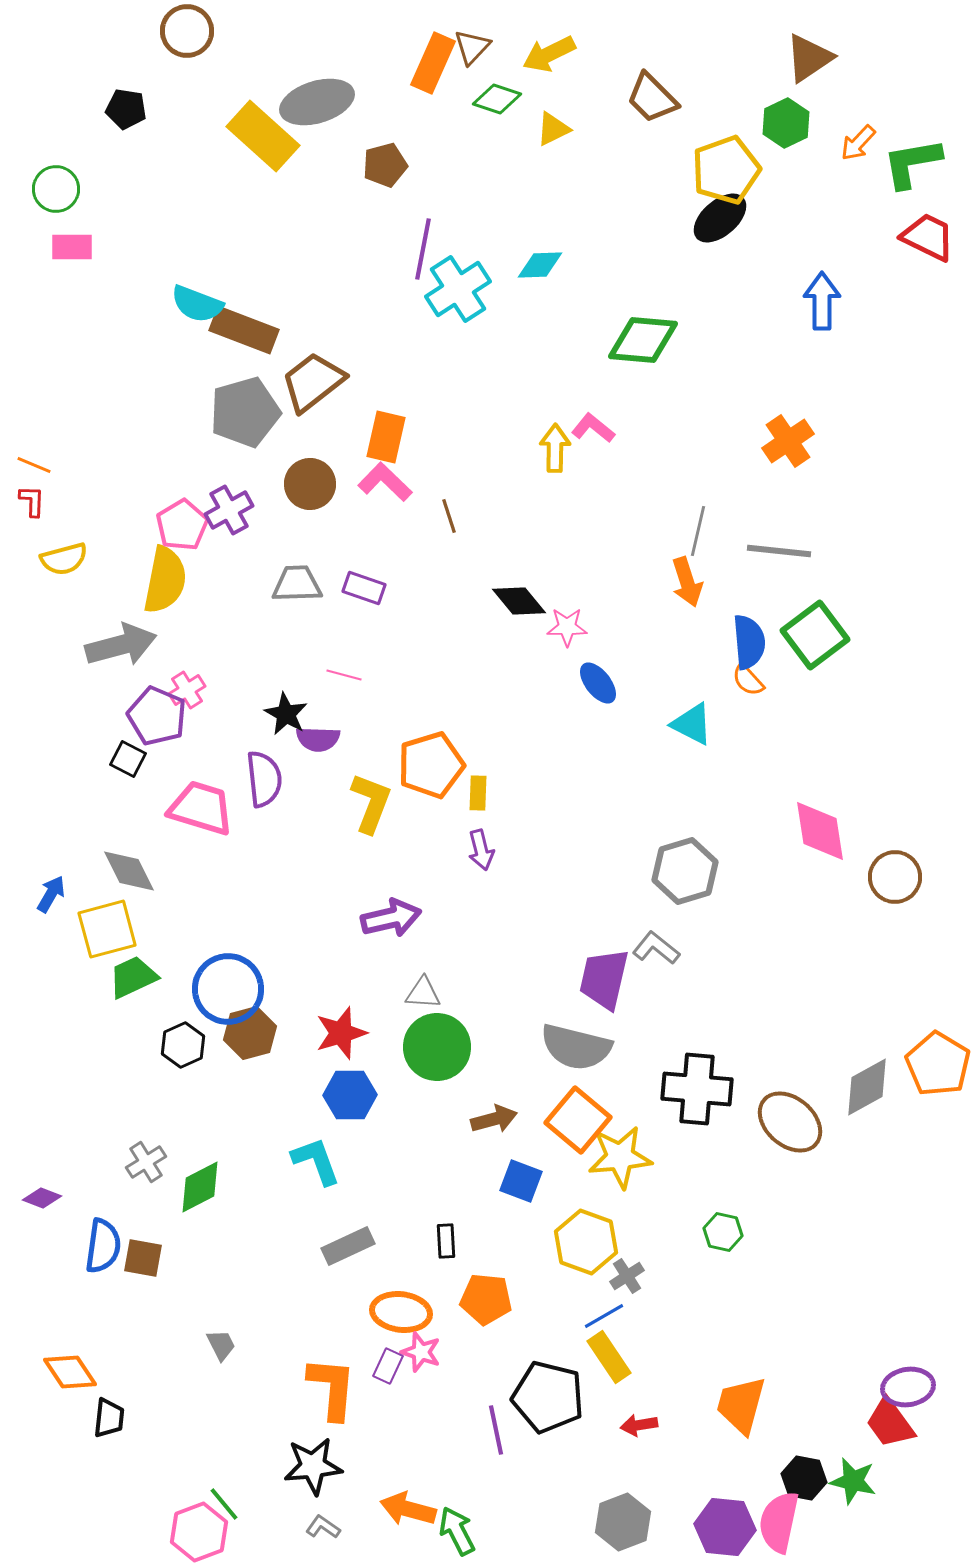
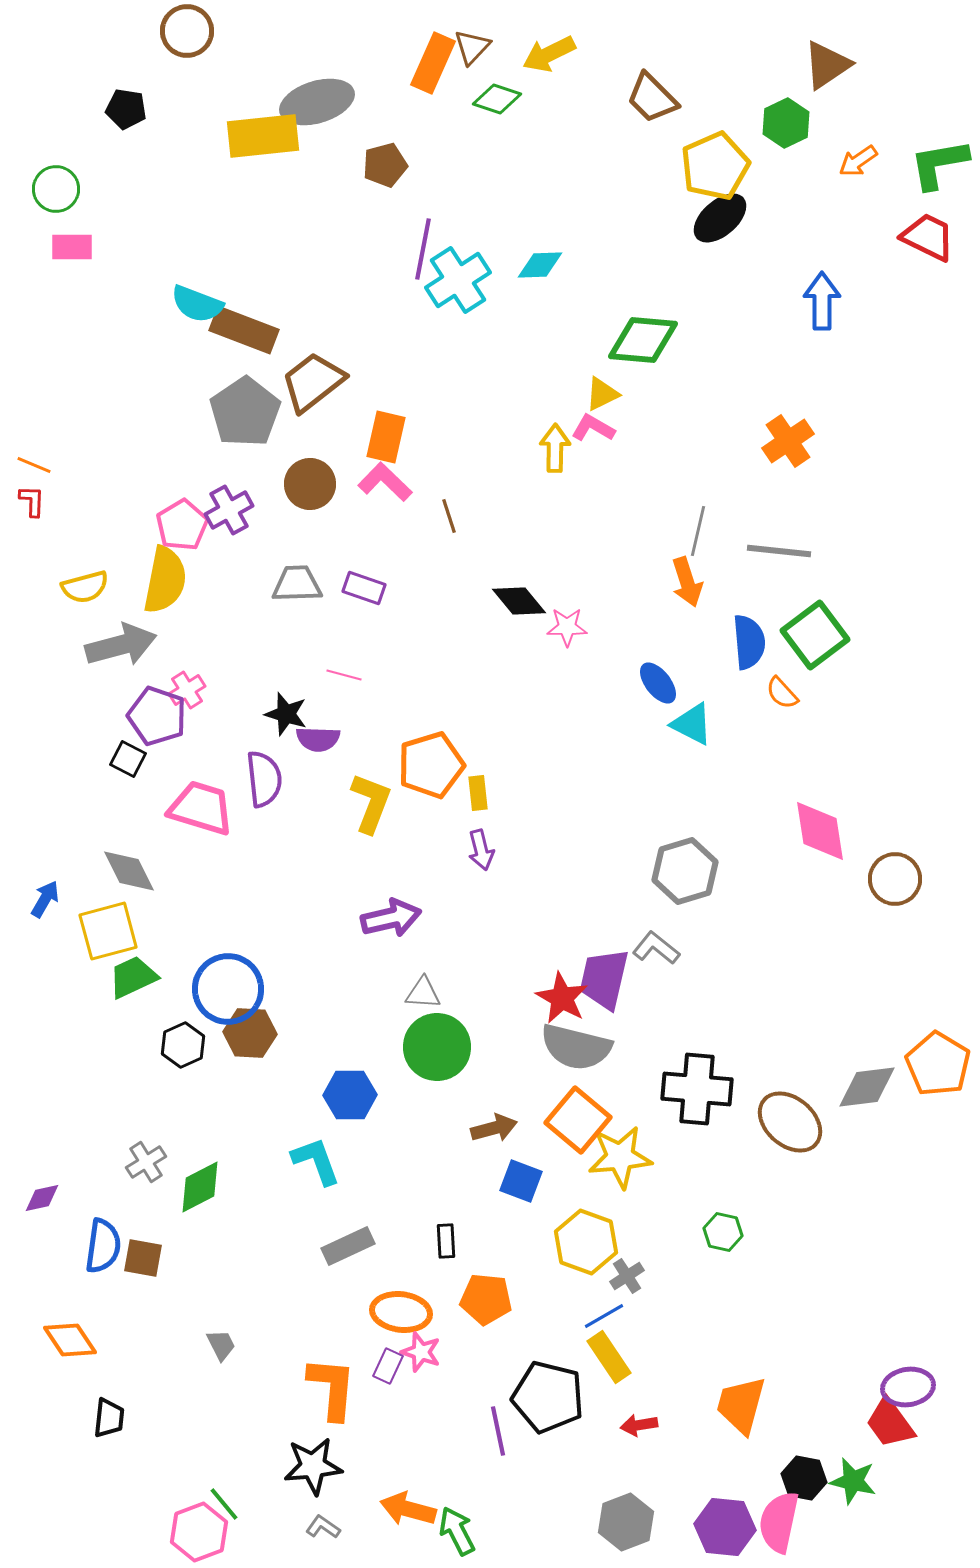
brown triangle at (809, 58): moved 18 px right, 7 px down
yellow triangle at (553, 129): moved 49 px right, 265 px down
yellow rectangle at (263, 136): rotated 48 degrees counterclockwise
orange arrow at (858, 143): moved 18 px down; rotated 12 degrees clockwise
green L-shape at (912, 163): moved 27 px right, 1 px down
yellow pentagon at (726, 170): moved 11 px left, 4 px up; rotated 4 degrees counterclockwise
cyan cross at (458, 289): moved 9 px up
gray pentagon at (245, 412): rotated 18 degrees counterclockwise
pink L-shape at (593, 428): rotated 9 degrees counterclockwise
yellow semicircle at (64, 559): moved 21 px right, 28 px down
orange semicircle at (748, 680): moved 34 px right, 13 px down
blue ellipse at (598, 683): moved 60 px right
black star at (286, 714): rotated 12 degrees counterclockwise
purple pentagon at (157, 716): rotated 4 degrees counterclockwise
yellow rectangle at (478, 793): rotated 8 degrees counterclockwise
brown circle at (895, 877): moved 2 px down
blue arrow at (51, 894): moved 6 px left, 5 px down
yellow square at (107, 929): moved 1 px right, 2 px down
brown hexagon at (250, 1033): rotated 18 degrees clockwise
red star at (341, 1033): moved 221 px right, 35 px up; rotated 26 degrees counterclockwise
gray diamond at (867, 1087): rotated 22 degrees clockwise
brown arrow at (494, 1119): moved 9 px down
purple diamond at (42, 1198): rotated 33 degrees counterclockwise
orange diamond at (70, 1372): moved 32 px up
purple line at (496, 1430): moved 2 px right, 1 px down
gray hexagon at (623, 1522): moved 3 px right
